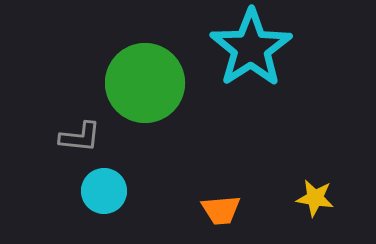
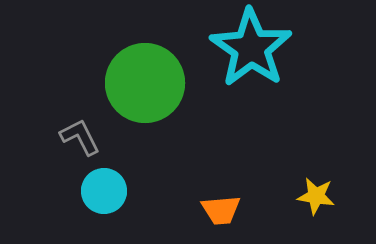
cyan star: rotated 4 degrees counterclockwise
gray L-shape: rotated 123 degrees counterclockwise
yellow star: moved 1 px right, 2 px up
